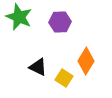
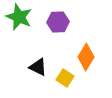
purple hexagon: moved 2 px left
orange diamond: moved 4 px up
yellow square: moved 1 px right
